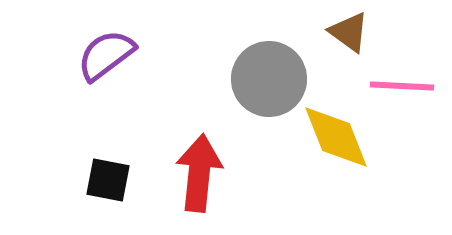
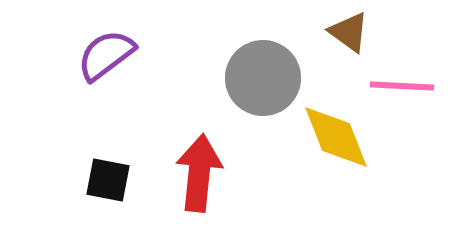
gray circle: moved 6 px left, 1 px up
